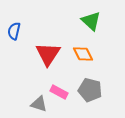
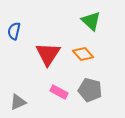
orange diamond: rotated 15 degrees counterclockwise
gray triangle: moved 21 px left, 2 px up; rotated 42 degrees counterclockwise
